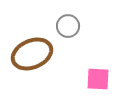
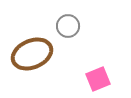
pink square: rotated 25 degrees counterclockwise
